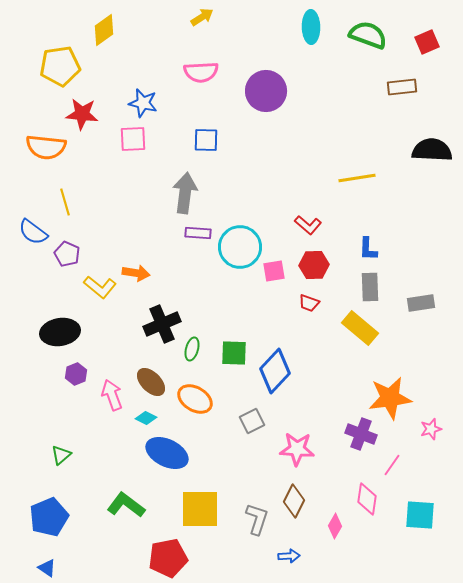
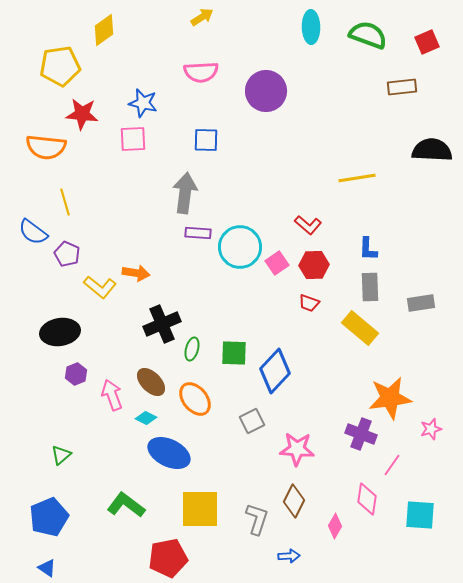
pink square at (274, 271): moved 3 px right, 8 px up; rotated 25 degrees counterclockwise
orange ellipse at (195, 399): rotated 20 degrees clockwise
blue ellipse at (167, 453): moved 2 px right
